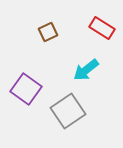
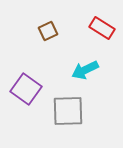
brown square: moved 1 px up
cyan arrow: moved 1 px left; rotated 12 degrees clockwise
gray square: rotated 32 degrees clockwise
